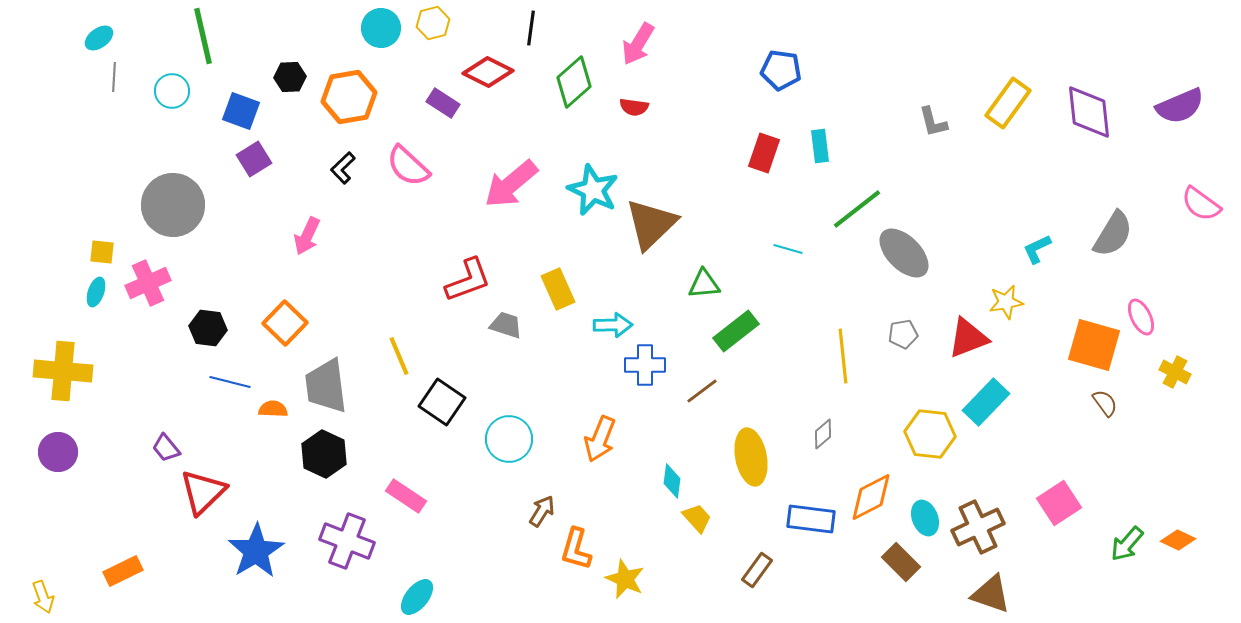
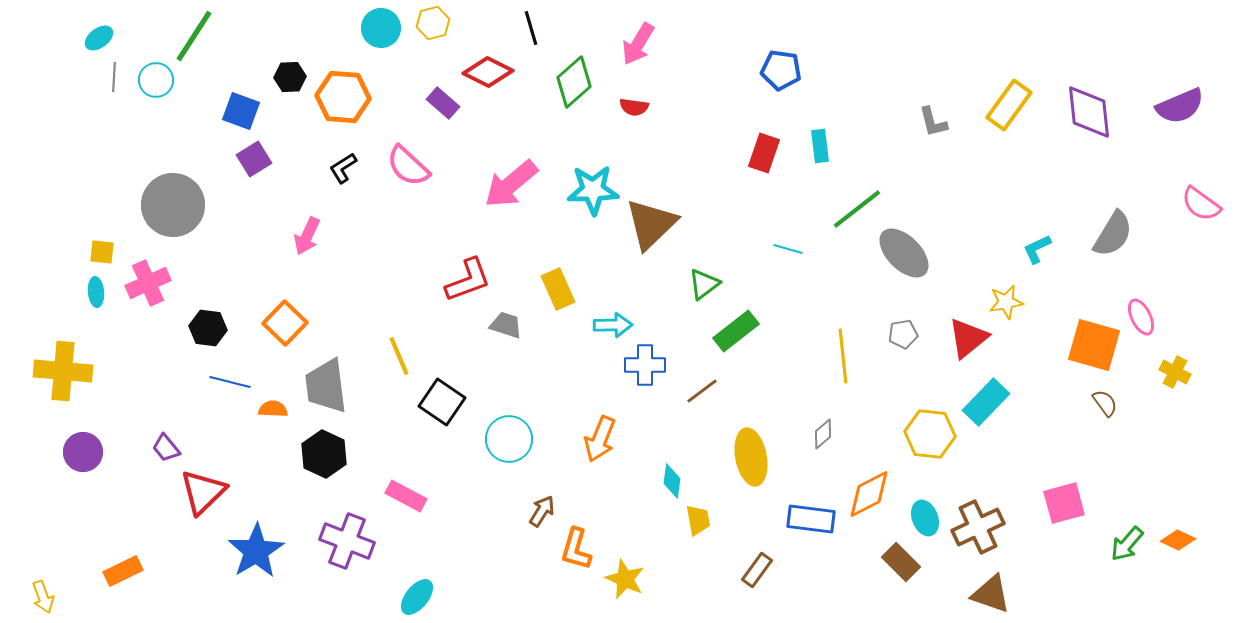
black line at (531, 28): rotated 24 degrees counterclockwise
green line at (203, 36): moved 9 px left; rotated 46 degrees clockwise
cyan circle at (172, 91): moved 16 px left, 11 px up
orange hexagon at (349, 97): moved 6 px left; rotated 14 degrees clockwise
purple rectangle at (443, 103): rotated 8 degrees clockwise
yellow rectangle at (1008, 103): moved 1 px right, 2 px down
black L-shape at (343, 168): rotated 12 degrees clockwise
cyan star at (593, 190): rotated 27 degrees counterclockwise
green triangle at (704, 284): rotated 32 degrees counterclockwise
cyan ellipse at (96, 292): rotated 24 degrees counterclockwise
red triangle at (968, 338): rotated 18 degrees counterclockwise
purple circle at (58, 452): moved 25 px right
pink rectangle at (406, 496): rotated 6 degrees counterclockwise
orange diamond at (871, 497): moved 2 px left, 3 px up
pink square at (1059, 503): moved 5 px right; rotated 18 degrees clockwise
yellow trapezoid at (697, 518): moved 1 px right, 2 px down; rotated 32 degrees clockwise
